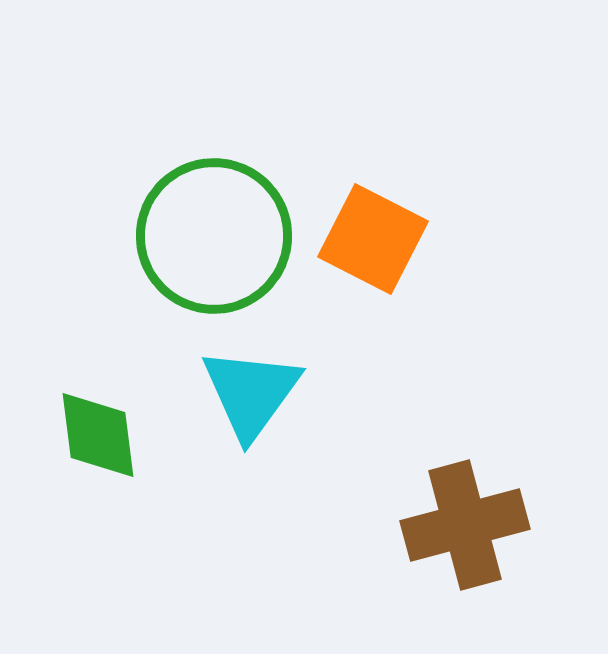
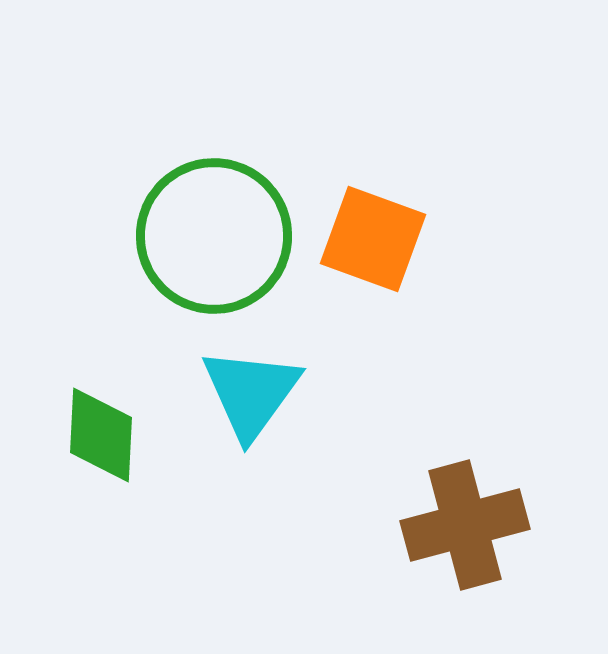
orange square: rotated 7 degrees counterclockwise
green diamond: moved 3 px right; rotated 10 degrees clockwise
